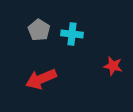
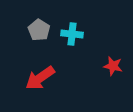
red arrow: moved 1 px left, 1 px up; rotated 12 degrees counterclockwise
